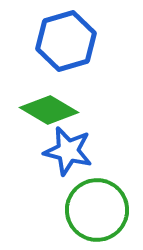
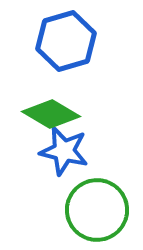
green diamond: moved 2 px right, 4 px down
blue star: moved 4 px left
